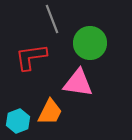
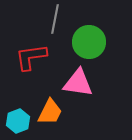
gray line: moved 3 px right; rotated 32 degrees clockwise
green circle: moved 1 px left, 1 px up
